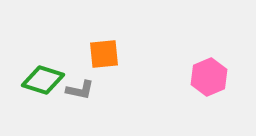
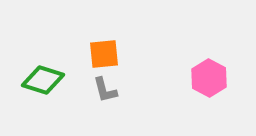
pink hexagon: moved 1 px down; rotated 9 degrees counterclockwise
gray L-shape: moved 25 px right; rotated 64 degrees clockwise
